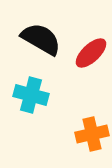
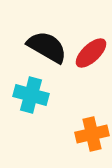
black semicircle: moved 6 px right, 8 px down
